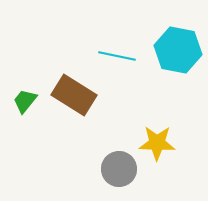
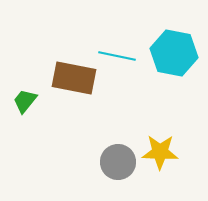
cyan hexagon: moved 4 px left, 3 px down
brown rectangle: moved 17 px up; rotated 21 degrees counterclockwise
yellow star: moved 3 px right, 9 px down
gray circle: moved 1 px left, 7 px up
